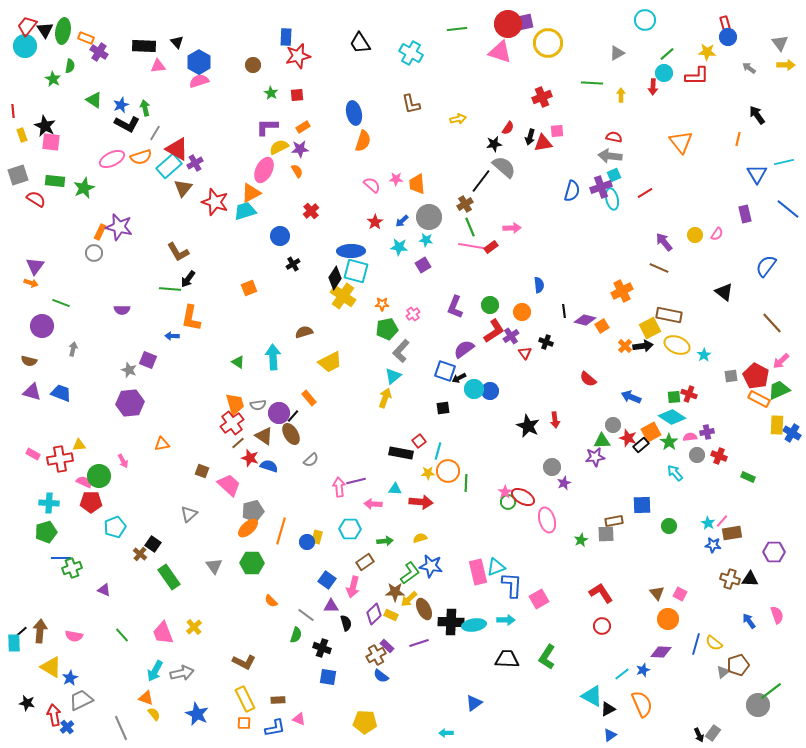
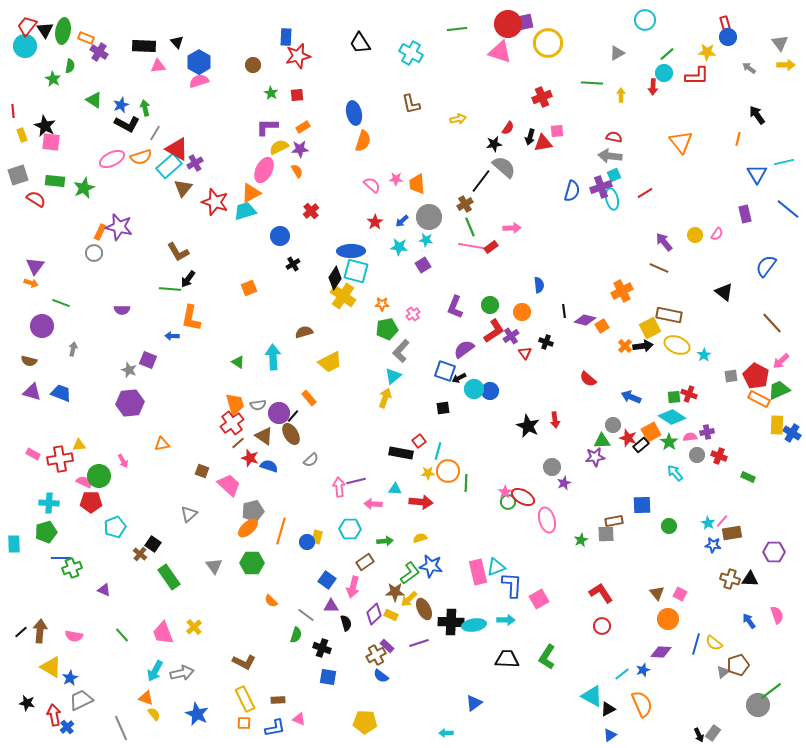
cyan rectangle at (14, 643): moved 99 px up
